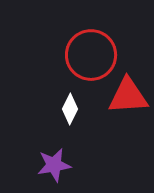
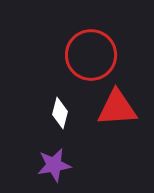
red triangle: moved 11 px left, 12 px down
white diamond: moved 10 px left, 4 px down; rotated 12 degrees counterclockwise
